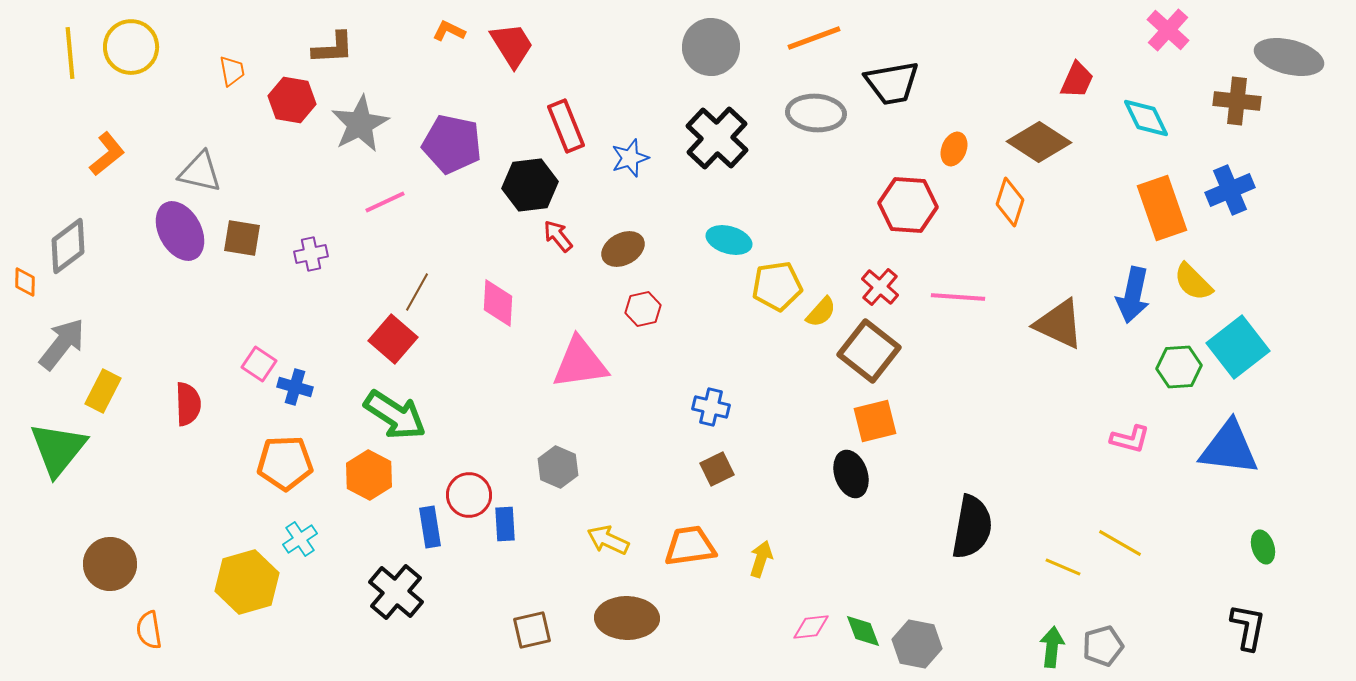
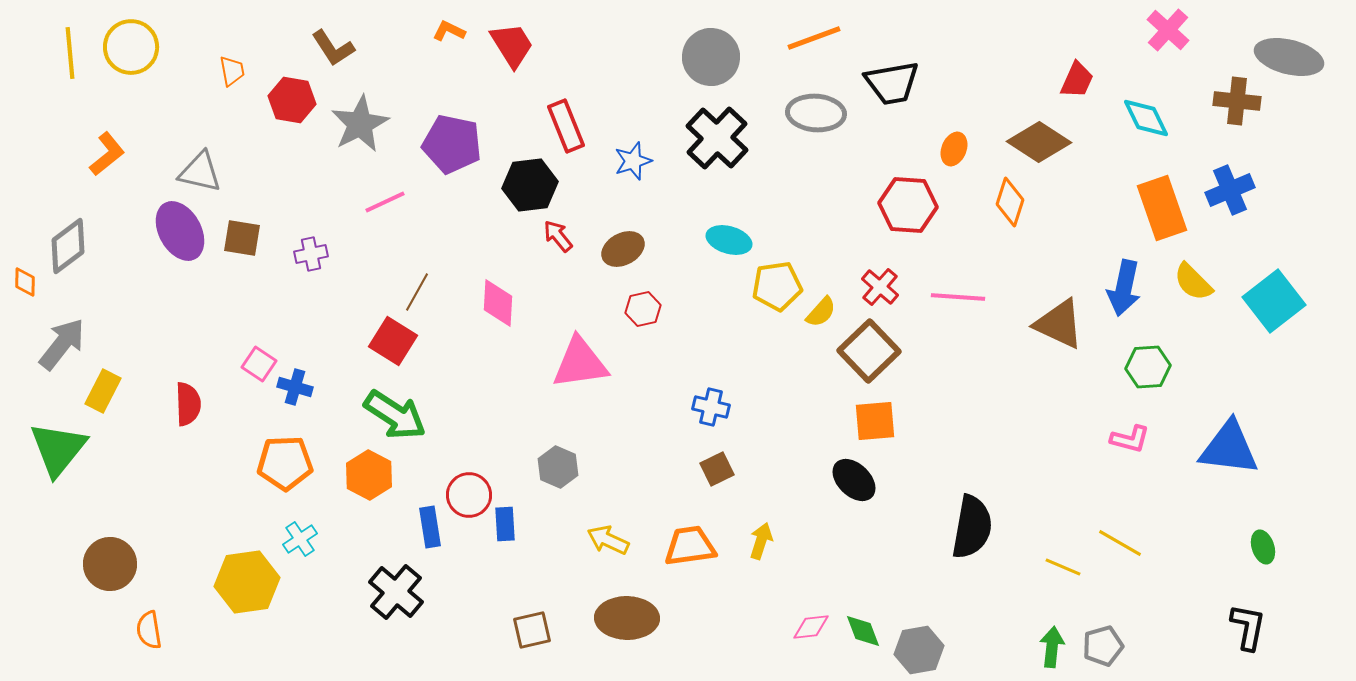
gray circle at (711, 47): moved 10 px down
brown L-shape at (333, 48): rotated 60 degrees clockwise
blue star at (630, 158): moved 3 px right, 3 px down
blue arrow at (1133, 295): moved 9 px left, 7 px up
red square at (393, 339): moved 2 px down; rotated 9 degrees counterclockwise
cyan square at (1238, 347): moved 36 px right, 46 px up
brown square at (869, 351): rotated 8 degrees clockwise
green hexagon at (1179, 367): moved 31 px left
orange square at (875, 421): rotated 9 degrees clockwise
black ellipse at (851, 474): moved 3 px right, 6 px down; rotated 27 degrees counterclockwise
yellow arrow at (761, 559): moved 18 px up
yellow hexagon at (247, 582): rotated 8 degrees clockwise
gray hexagon at (917, 644): moved 2 px right, 6 px down; rotated 21 degrees counterclockwise
